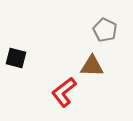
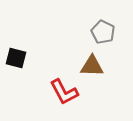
gray pentagon: moved 2 px left, 2 px down
red L-shape: rotated 80 degrees counterclockwise
